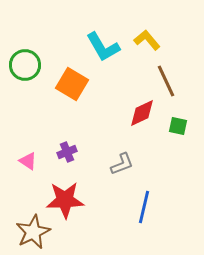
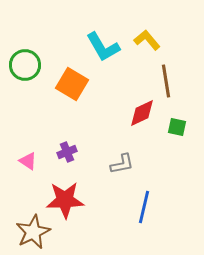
brown line: rotated 16 degrees clockwise
green square: moved 1 px left, 1 px down
gray L-shape: rotated 10 degrees clockwise
